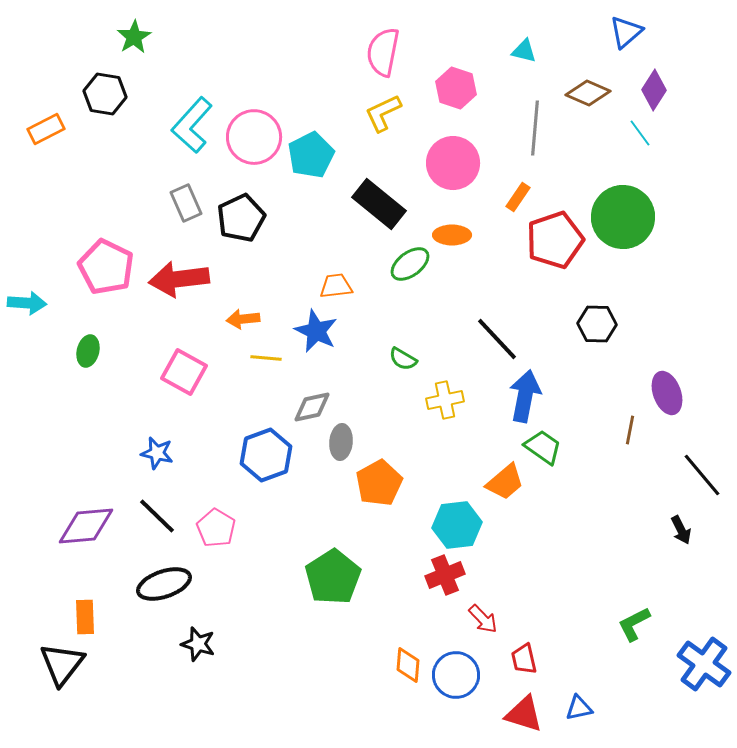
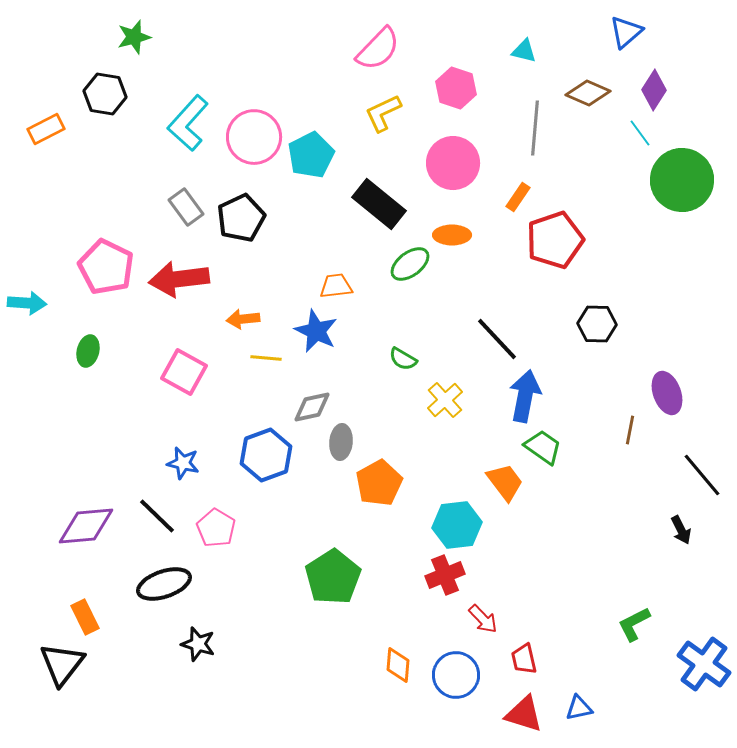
green star at (134, 37): rotated 16 degrees clockwise
pink semicircle at (383, 52): moved 5 px left, 3 px up; rotated 147 degrees counterclockwise
cyan L-shape at (192, 125): moved 4 px left, 2 px up
gray rectangle at (186, 203): moved 4 px down; rotated 12 degrees counterclockwise
green circle at (623, 217): moved 59 px right, 37 px up
yellow cross at (445, 400): rotated 30 degrees counterclockwise
blue star at (157, 453): moved 26 px right, 10 px down
orange trapezoid at (505, 482): rotated 87 degrees counterclockwise
orange rectangle at (85, 617): rotated 24 degrees counterclockwise
orange diamond at (408, 665): moved 10 px left
